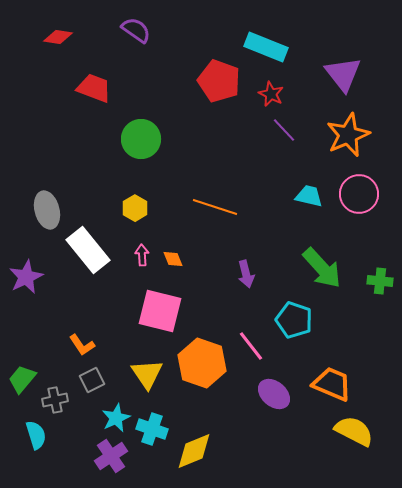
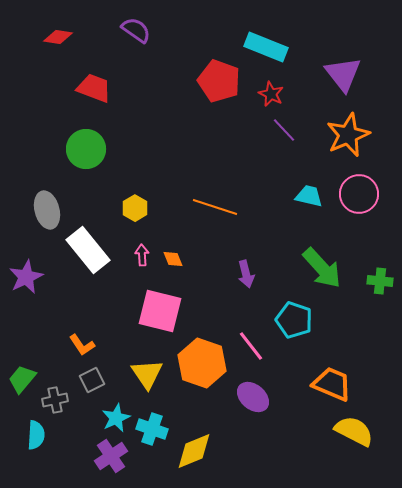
green circle: moved 55 px left, 10 px down
purple ellipse: moved 21 px left, 3 px down
cyan semicircle: rotated 20 degrees clockwise
